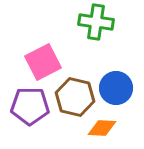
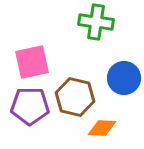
pink square: moved 11 px left; rotated 15 degrees clockwise
blue circle: moved 8 px right, 10 px up
